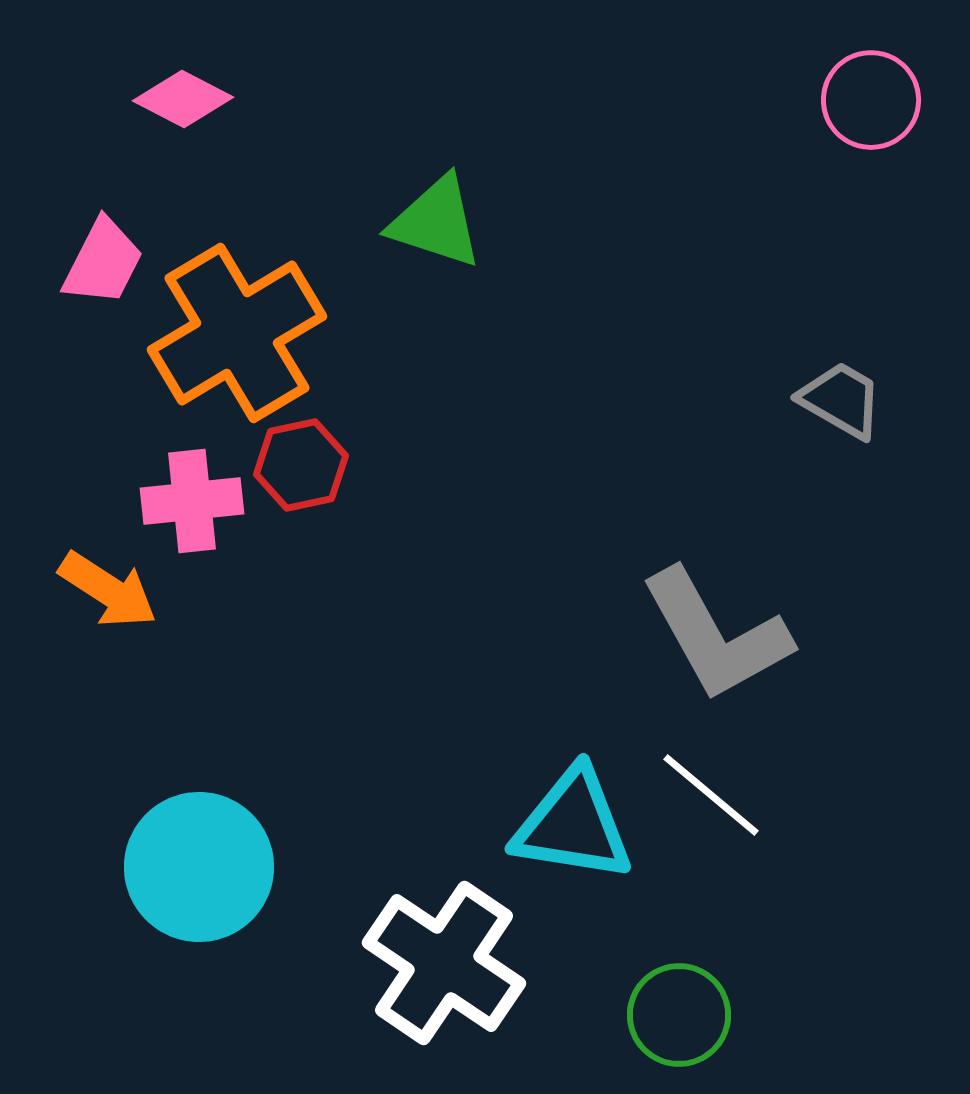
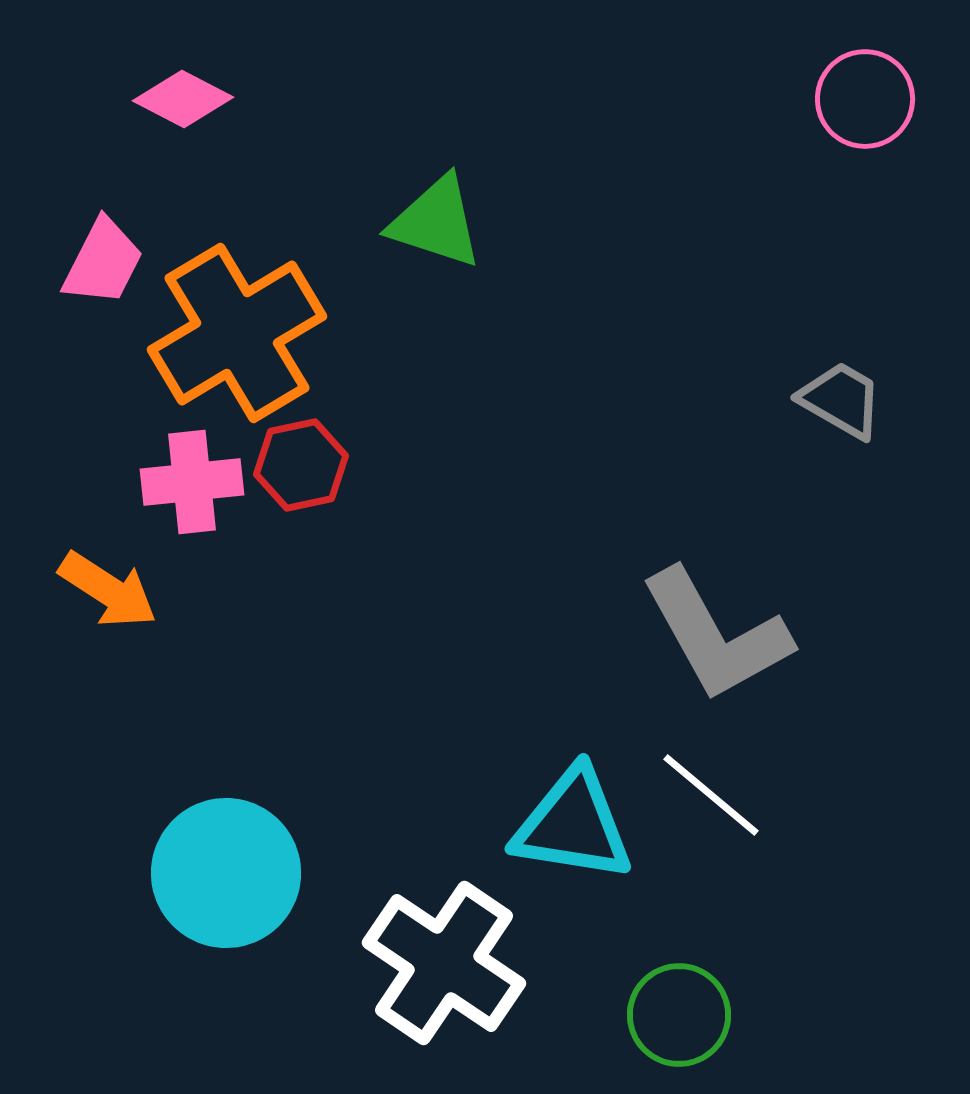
pink circle: moved 6 px left, 1 px up
pink cross: moved 19 px up
cyan circle: moved 27 px right, 6 px down
